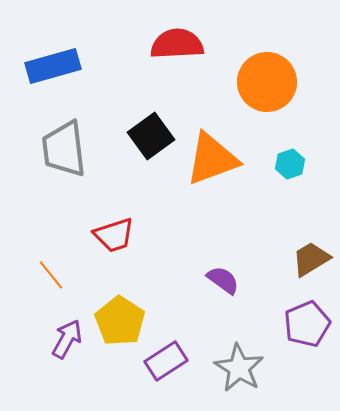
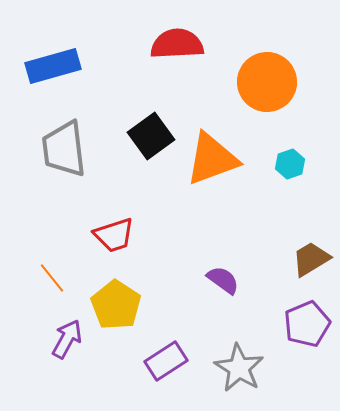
orange line: moved 1 px right, 3 px down
yellow pentagon: moved 4 px left, 16 px up
